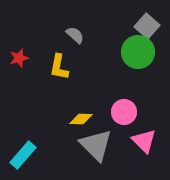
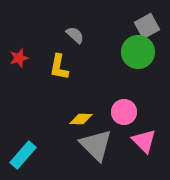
gray square: rotated 20 degrees clockwise
